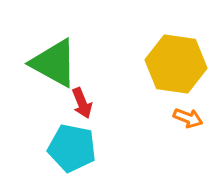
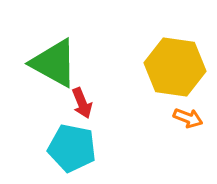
yellow hexagon: moved 1 px left, 3 px down
